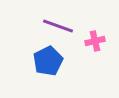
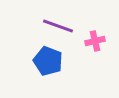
blue pentagon: rotated 24 degrees counterclockwise
